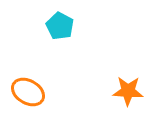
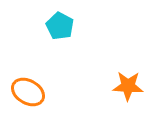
orange star: moved 5 px up
